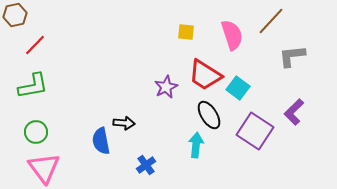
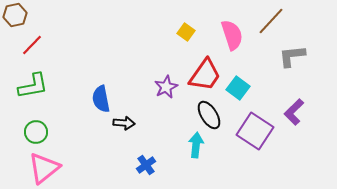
yellow square: rotated 30 degrees clockwise
red line: moved 3 px left
red trapezoid: rotated 87 degrees counterclockwise
blue semicircle: moved 42 px up
pink triangle: rotated 28 degrees clockwise
